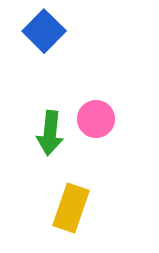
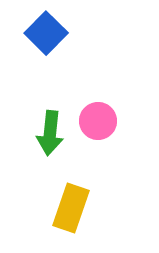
blue square: moved 2 px right, 2 px down
pink circle: moved 2 px right, 2 px down
